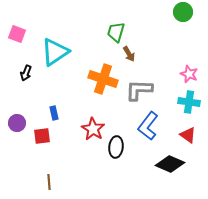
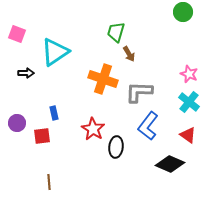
black arrow: rotated 112 degrees counterclockwise
gray L-shape: moved 2 px down
cyan cross: rotated 30 degrees clockwise
